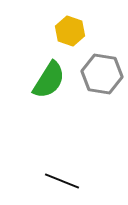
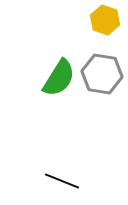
yellow hexagon: moved 35 px right, 11 px up
green semicircle: moved 10 px right, 2 px up
